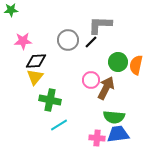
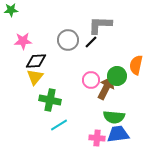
green circle: moved 1 px left, 14 px down
